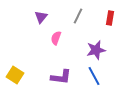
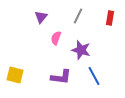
purple star: moved 15 px left; rotated 30 degrees clockwise
yellow square: rotated 18 degrees counterclockwise
